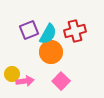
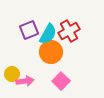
red cross: moved 6 px left; rotated 15 degrees counterclockwise
